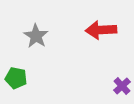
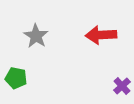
red arrow: moved 5 px down
